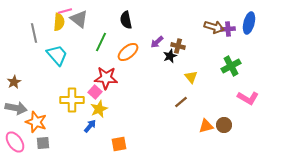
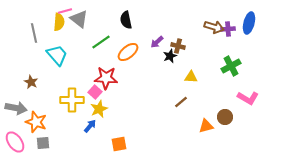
green line: rotated 30 degrees clockwise
yellow triangle: rotated 48 degrees counterclockwise
brown star: moved 17 px right; rotated 16 degrees counterclockwise
brown circle: moved 1 px right, 8 px up
